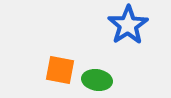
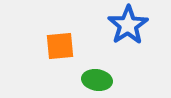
orange square: moved 24 px up; rotated 16 degrees counterclockwise
